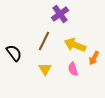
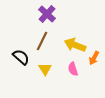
purple cross: moved 13 px left; rotated 12 degrees counterclockwise
brown line: moved 2 px left
black semicircle: moved 7 px right, 4 px down; rotated 12 degrees counterclockwise
